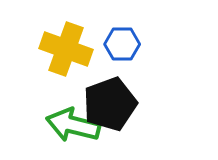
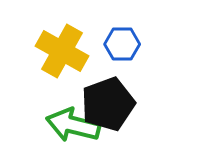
yellow cross: moved 4 px left, 2 px down; rotated 9 degrees clockwise
black pentagon: moved 2 px left
